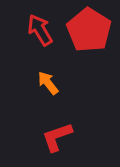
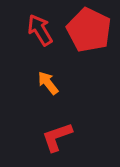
red pentagon: rotated 6 degrees counterclockwise
